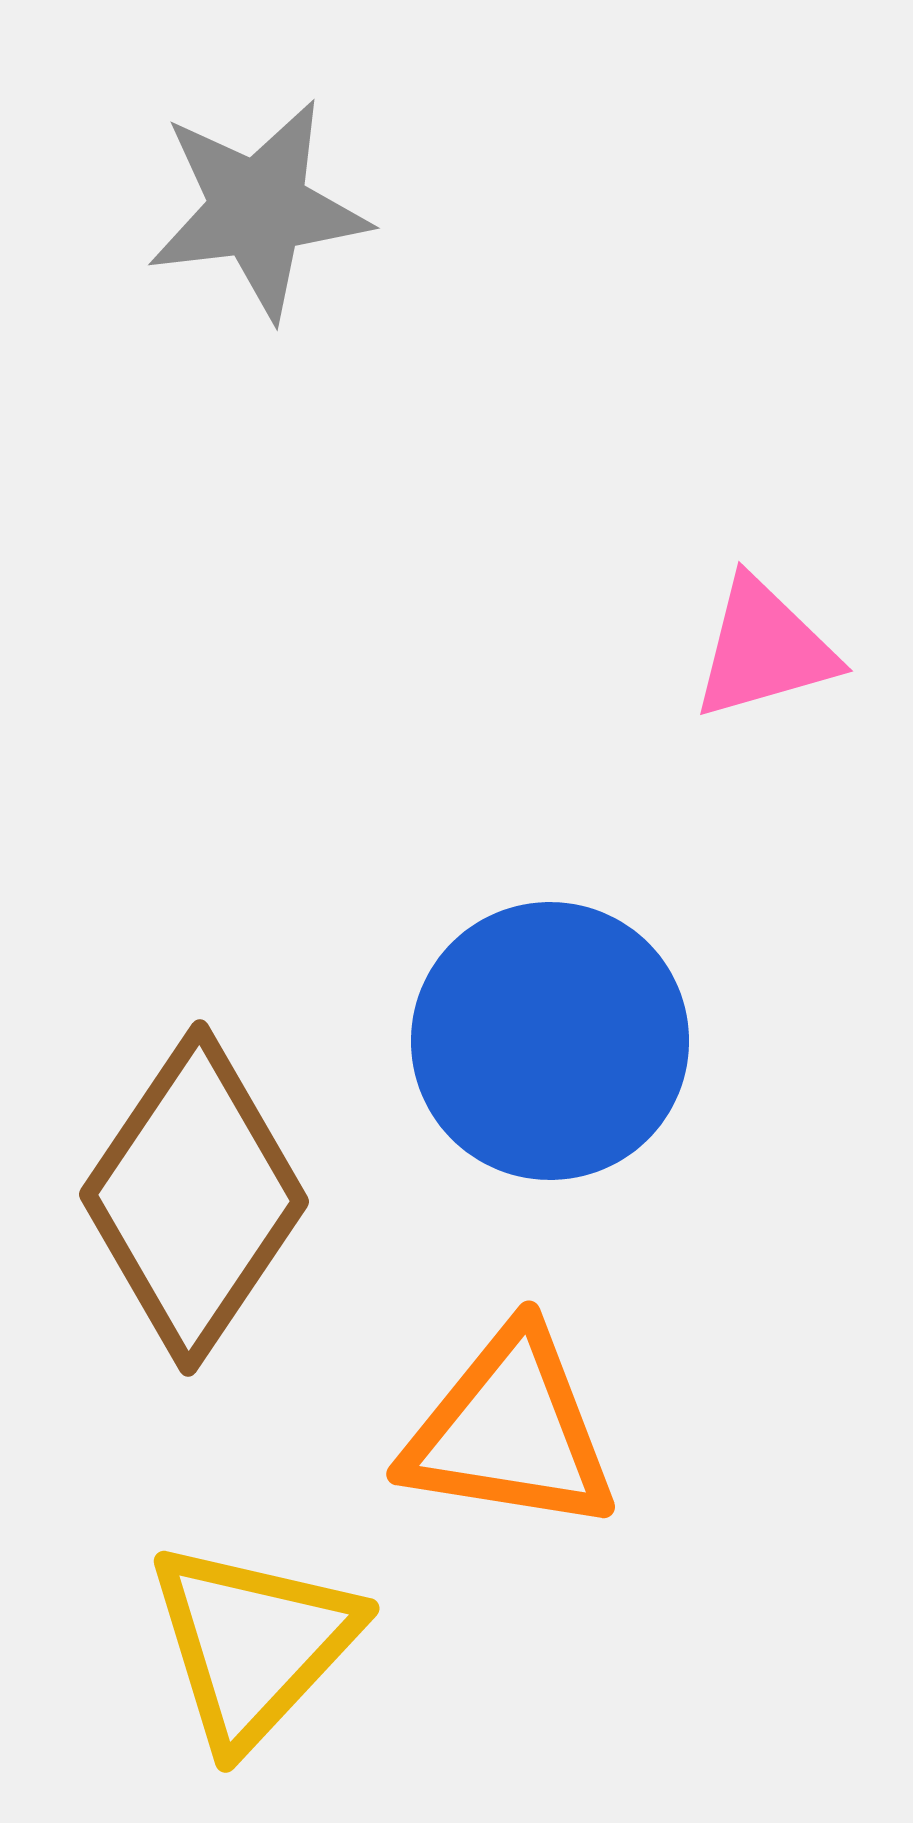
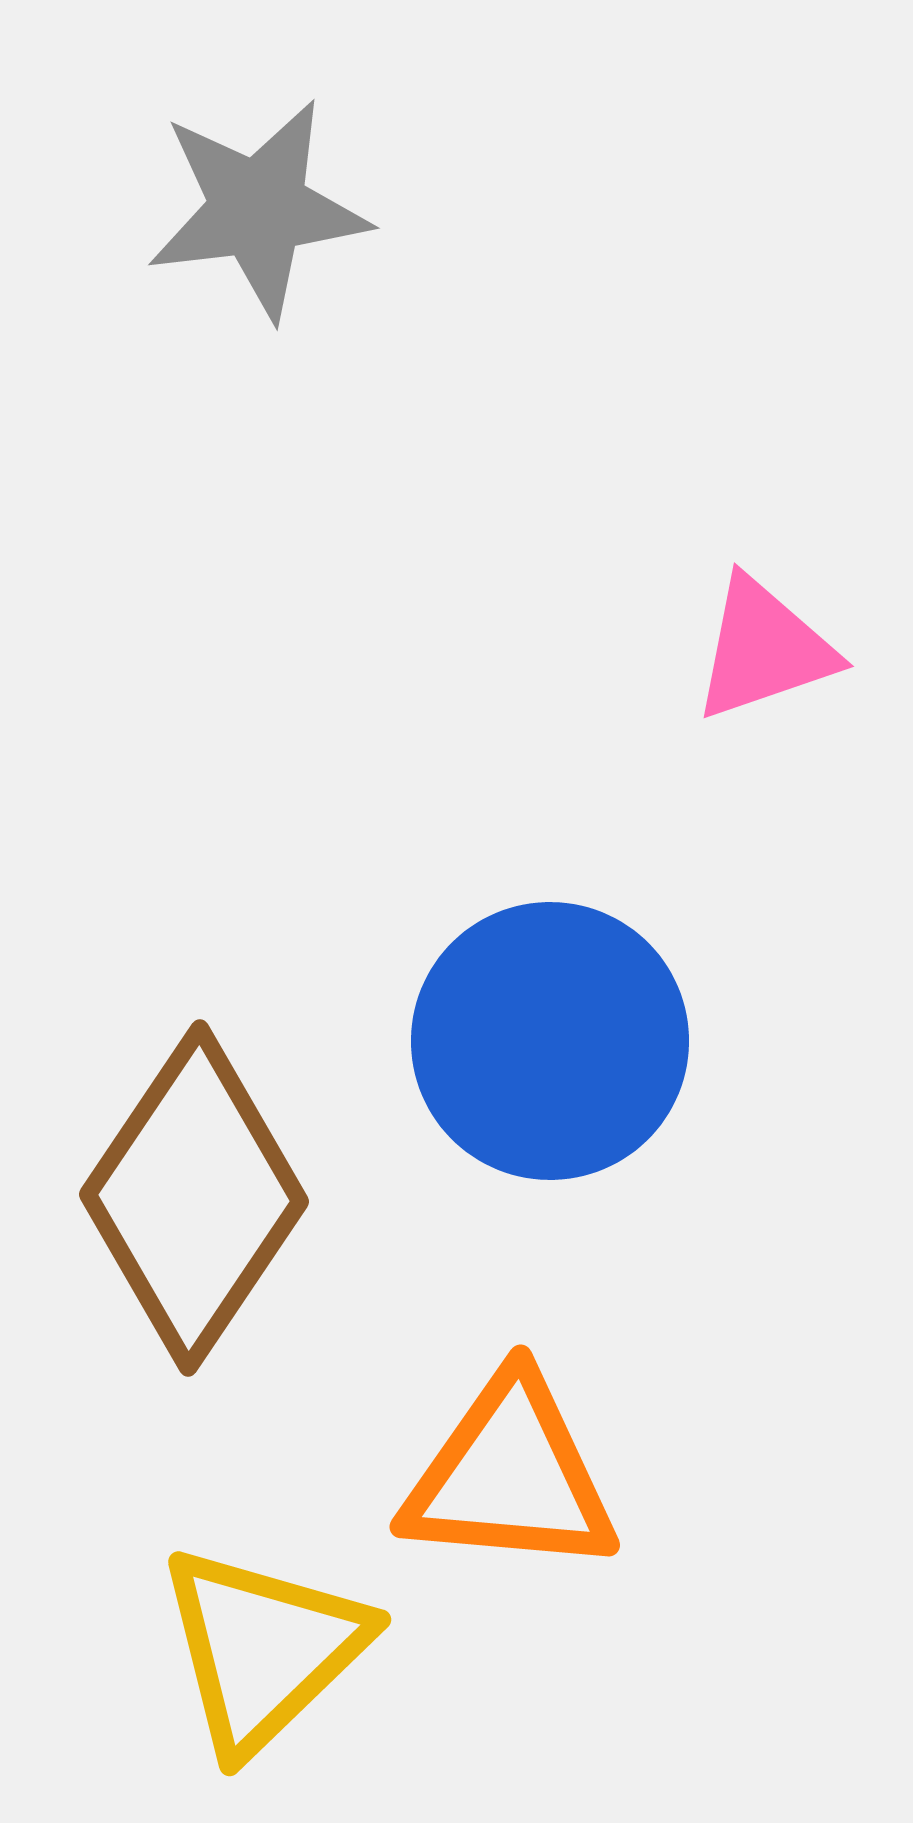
pink triangle: rotated 3 degrees counterclockwise
orange triangle: moved 45 px down; rotated 4 degrees counterclockwise
yellow triangle: moved 10 px right, 5 px down; rotated 3 degrees clockwise
